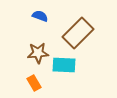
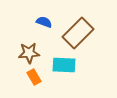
blue semicircle: moved 4 px right, 6 px down
brown star: moved 9 px left
orange rectangle: moved 6 px up
